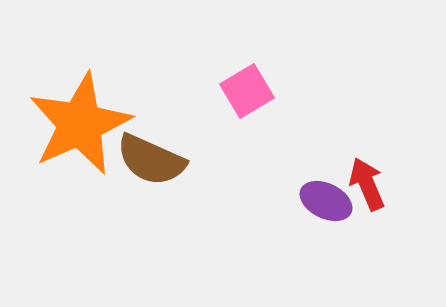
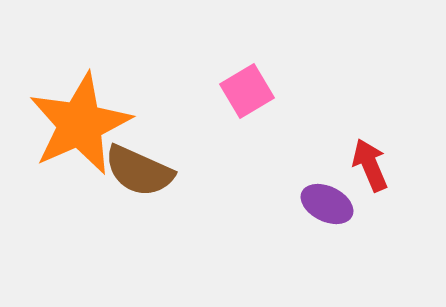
brown semicircle: moved 12 px left, 11 px down
red arrow: moved 3 px right, 19 px up
purple ellipse: moved 1 px right, 3 px down
